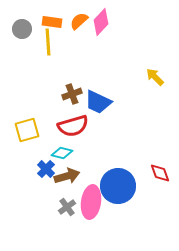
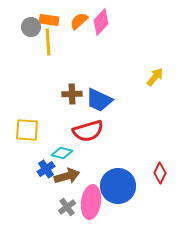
orange rectangle: moved 3 px left, 2 px up
gray circle: moved 9 px right, 2 px up
yellow arrow: rotated 84 degrees clockwise
brown cross: rotated 18 degrees clockwise
blue trapezoid: moved 1 px right, 2 px up
red semicircle: moved 15 px right, 5 px down
yellow square: rotated 20 degrees clockwise
blue cross: rotated 12 degrees clockwise
red diamond: rotated 45 degrees clockwise
